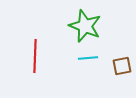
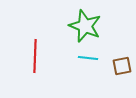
cyan line: rotated 12 degrees clockwise
